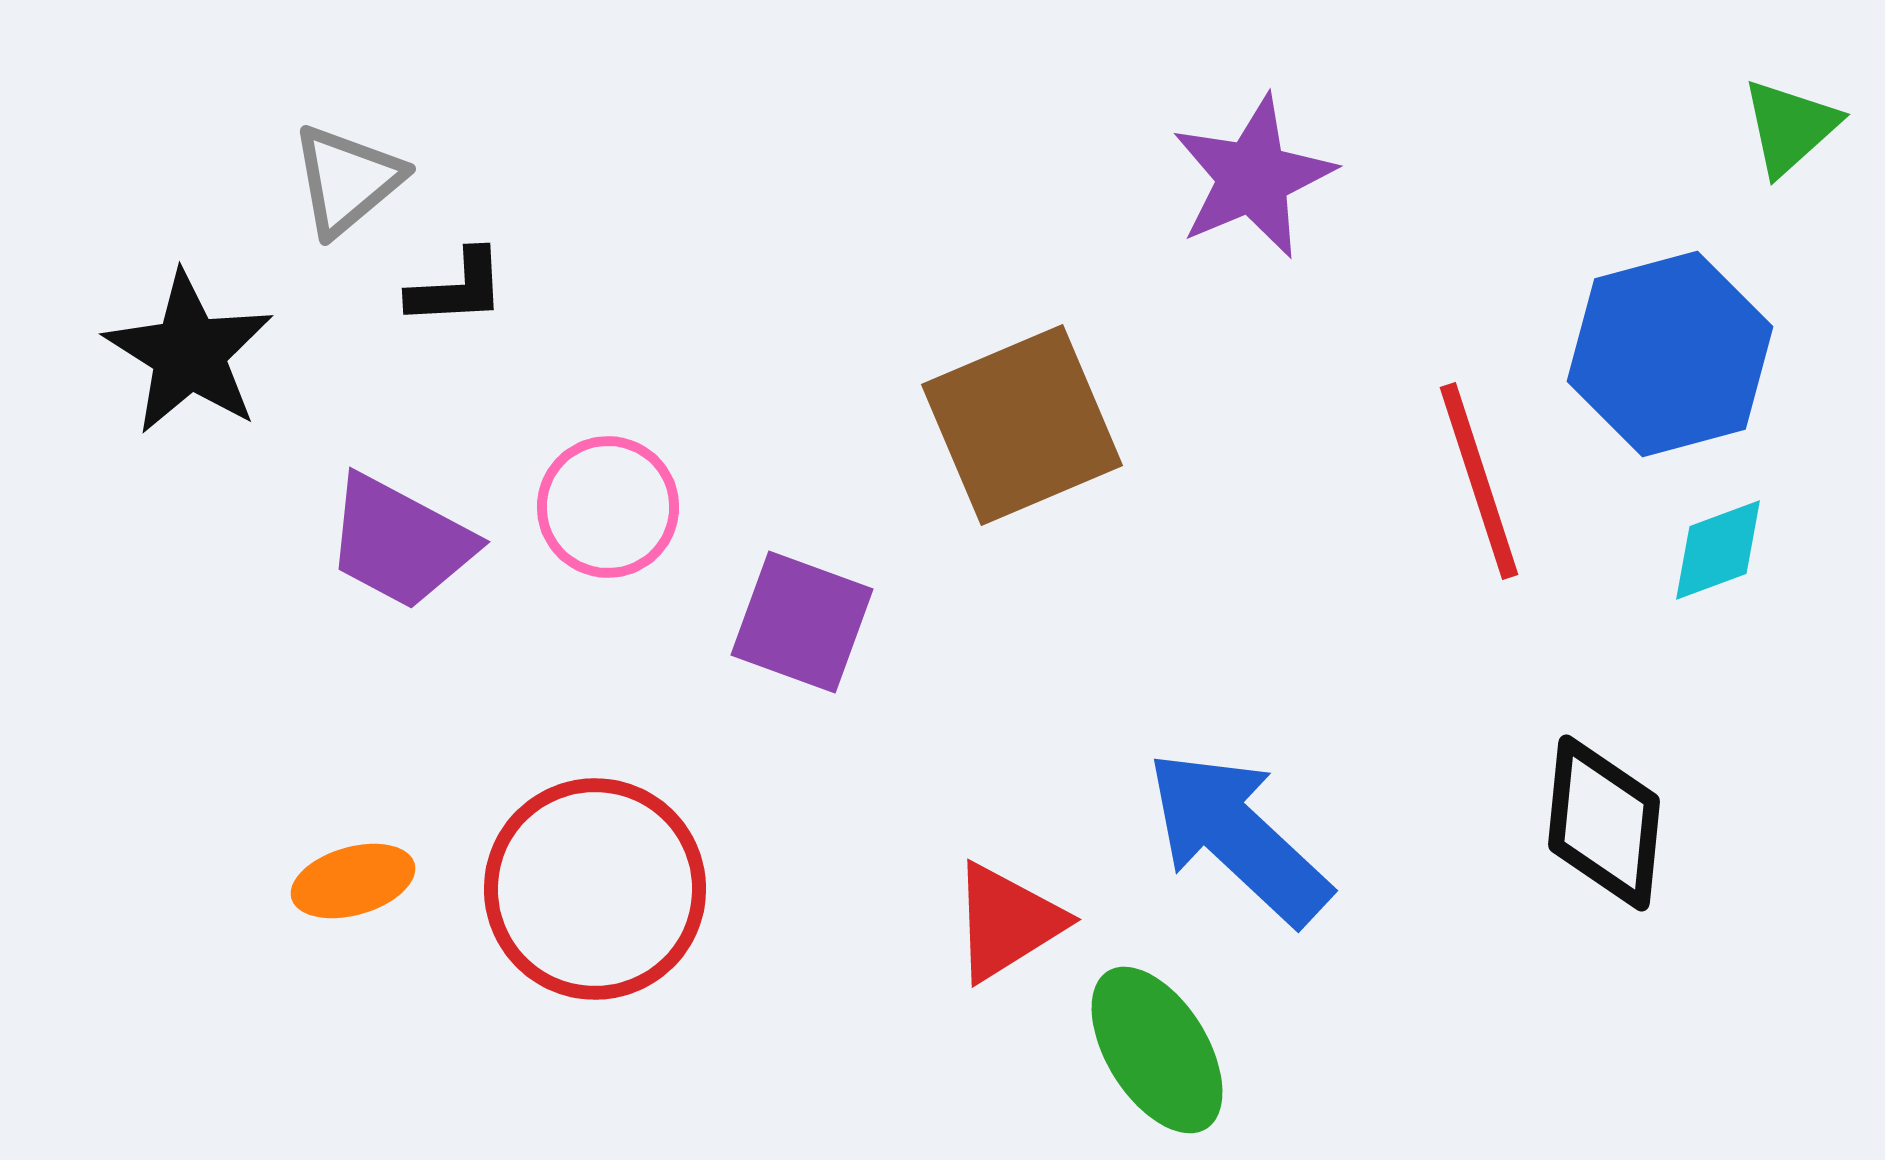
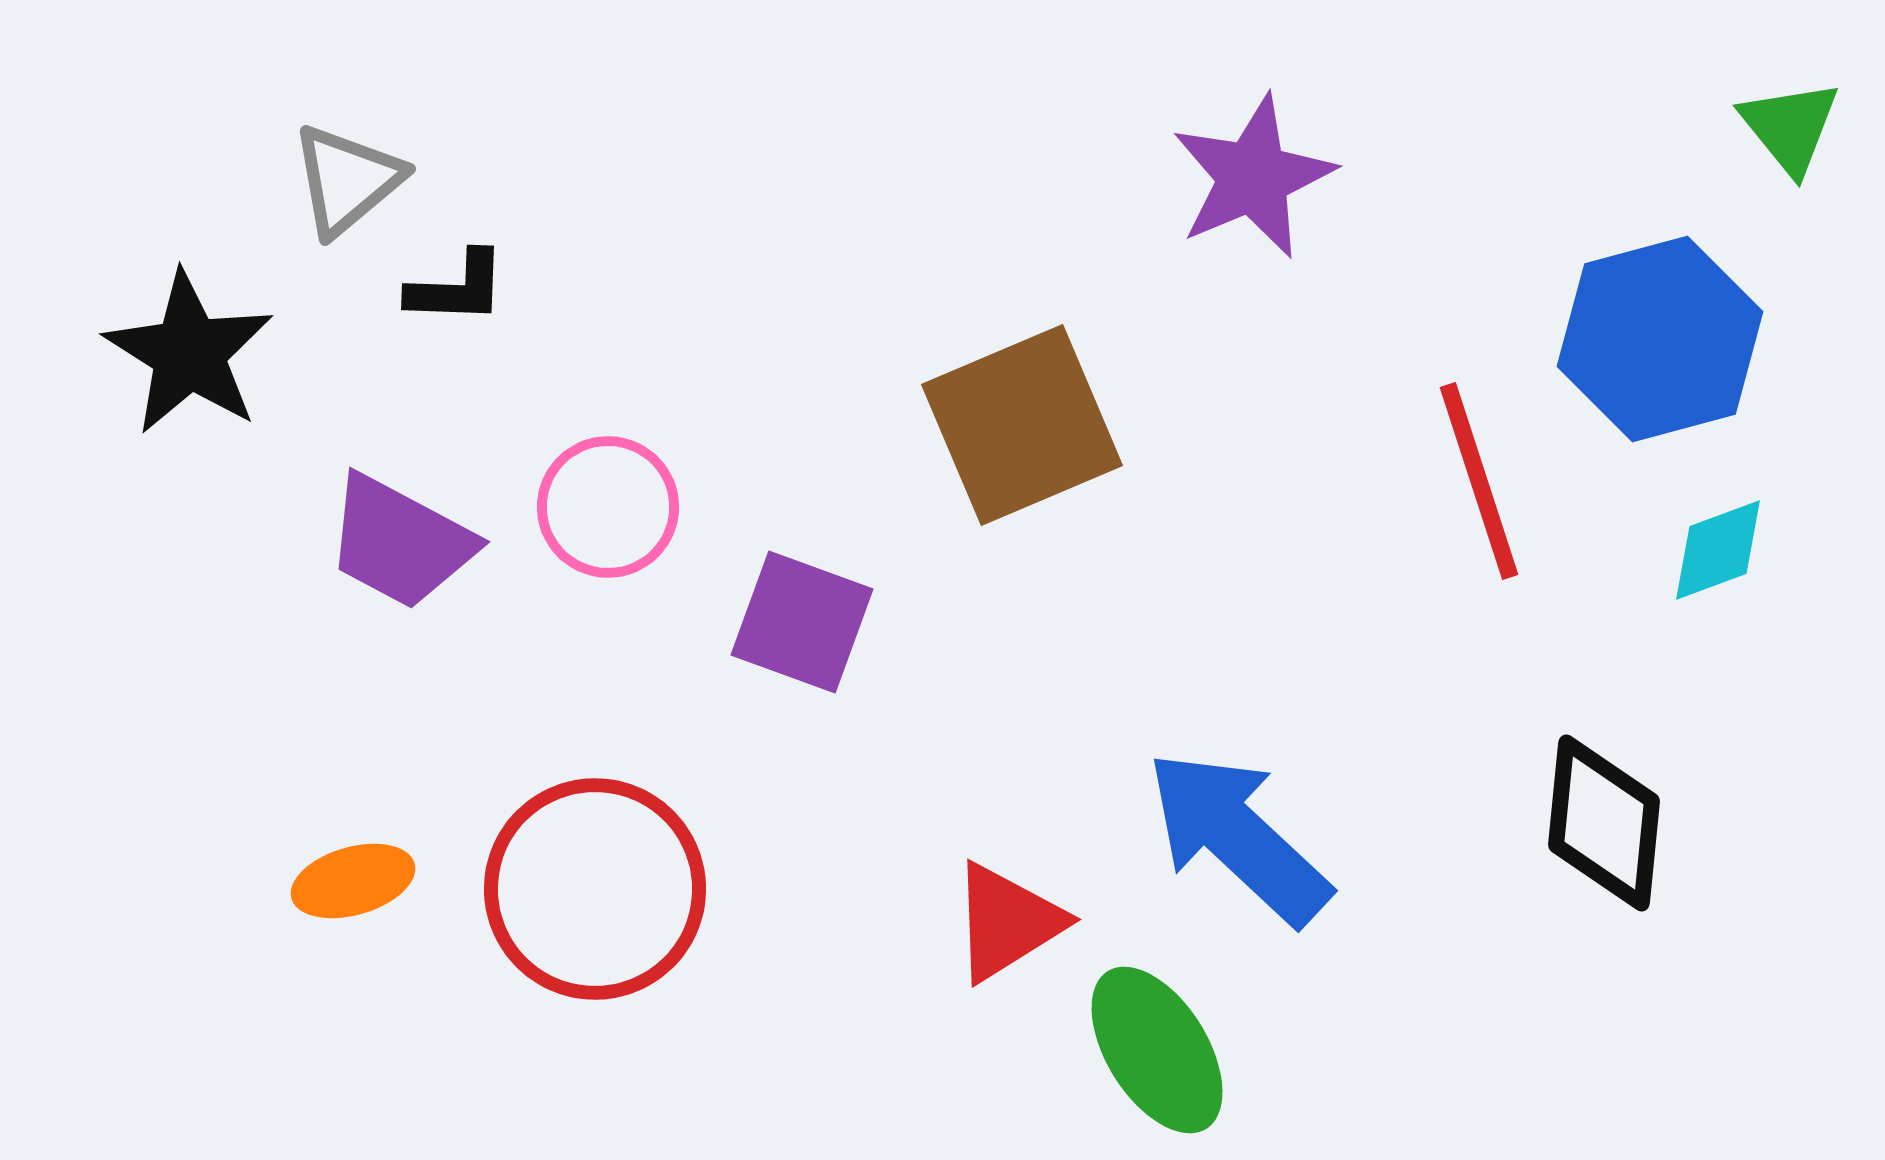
green triangle: rotated 27 degrees counterclockwise
black L-shape: rotated 5 degrees clockwise
blue hexagon: moved 10 px left, 15 px up
